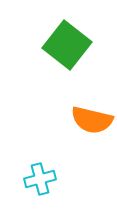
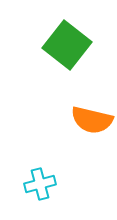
cyan cross: moved 5 px down
